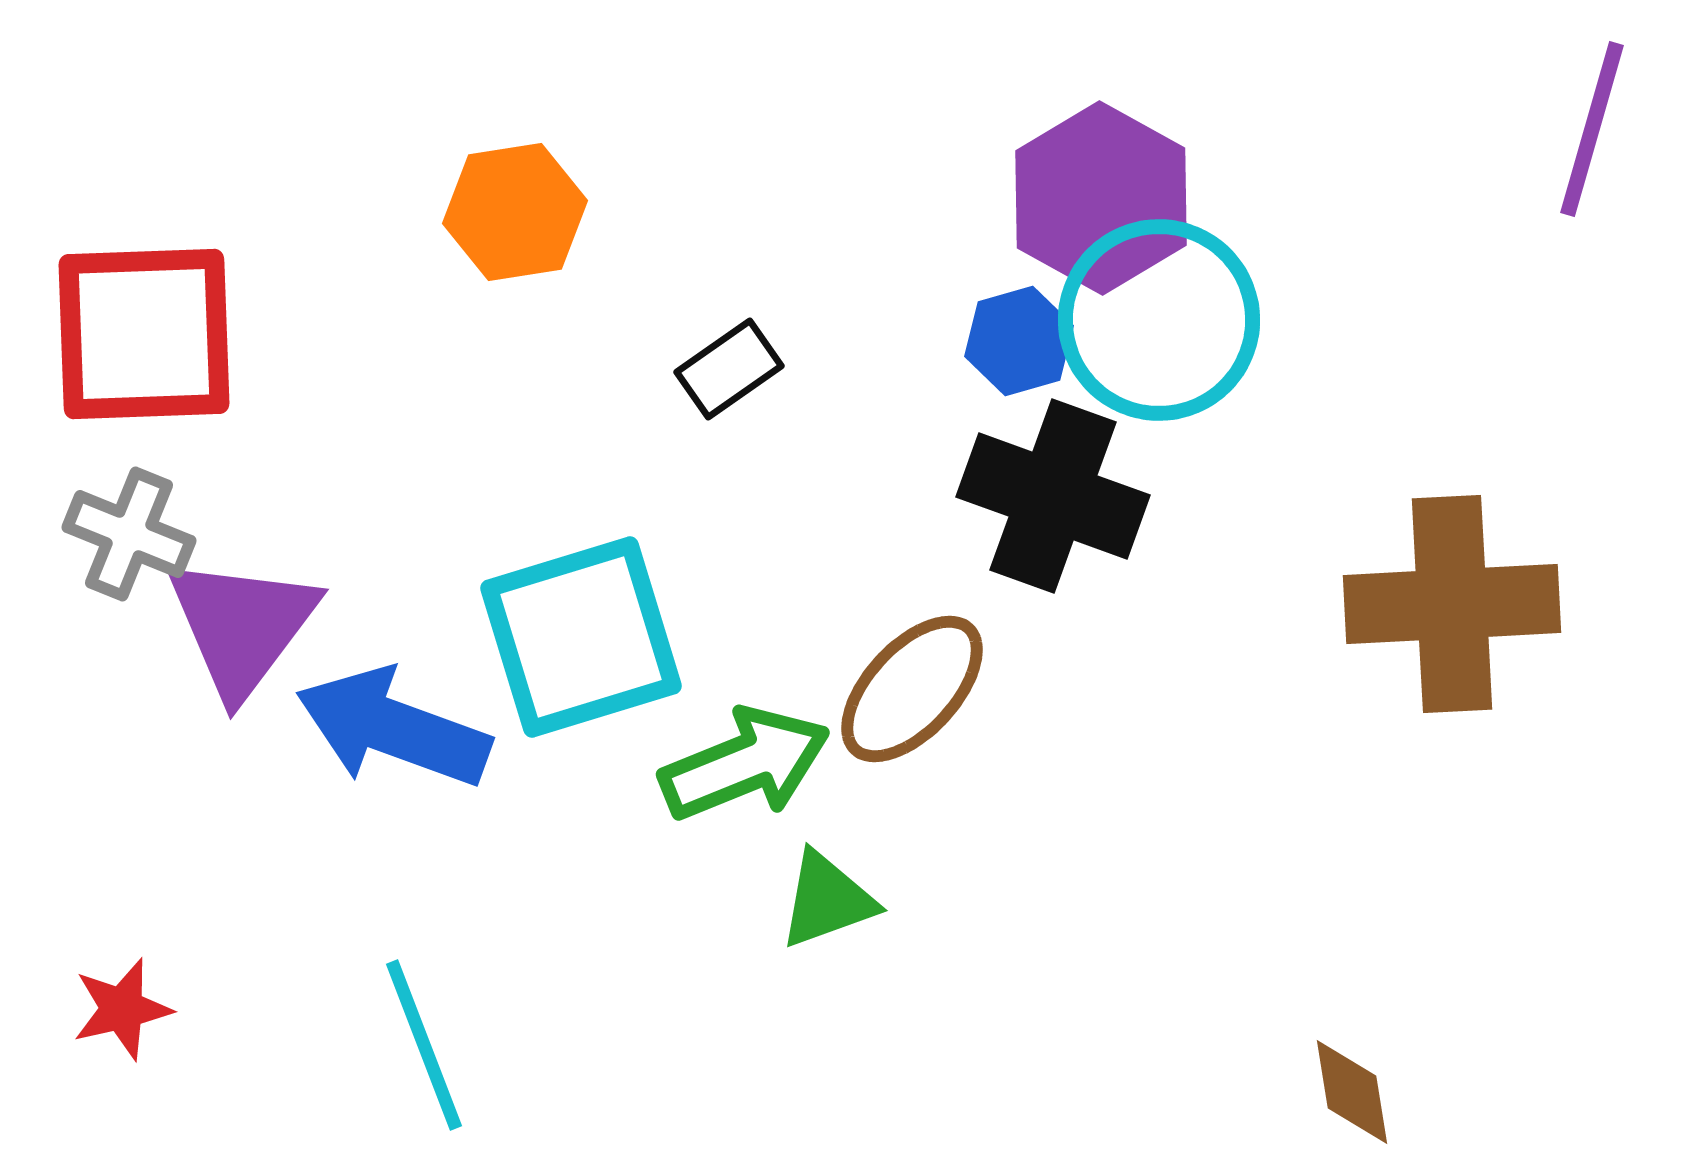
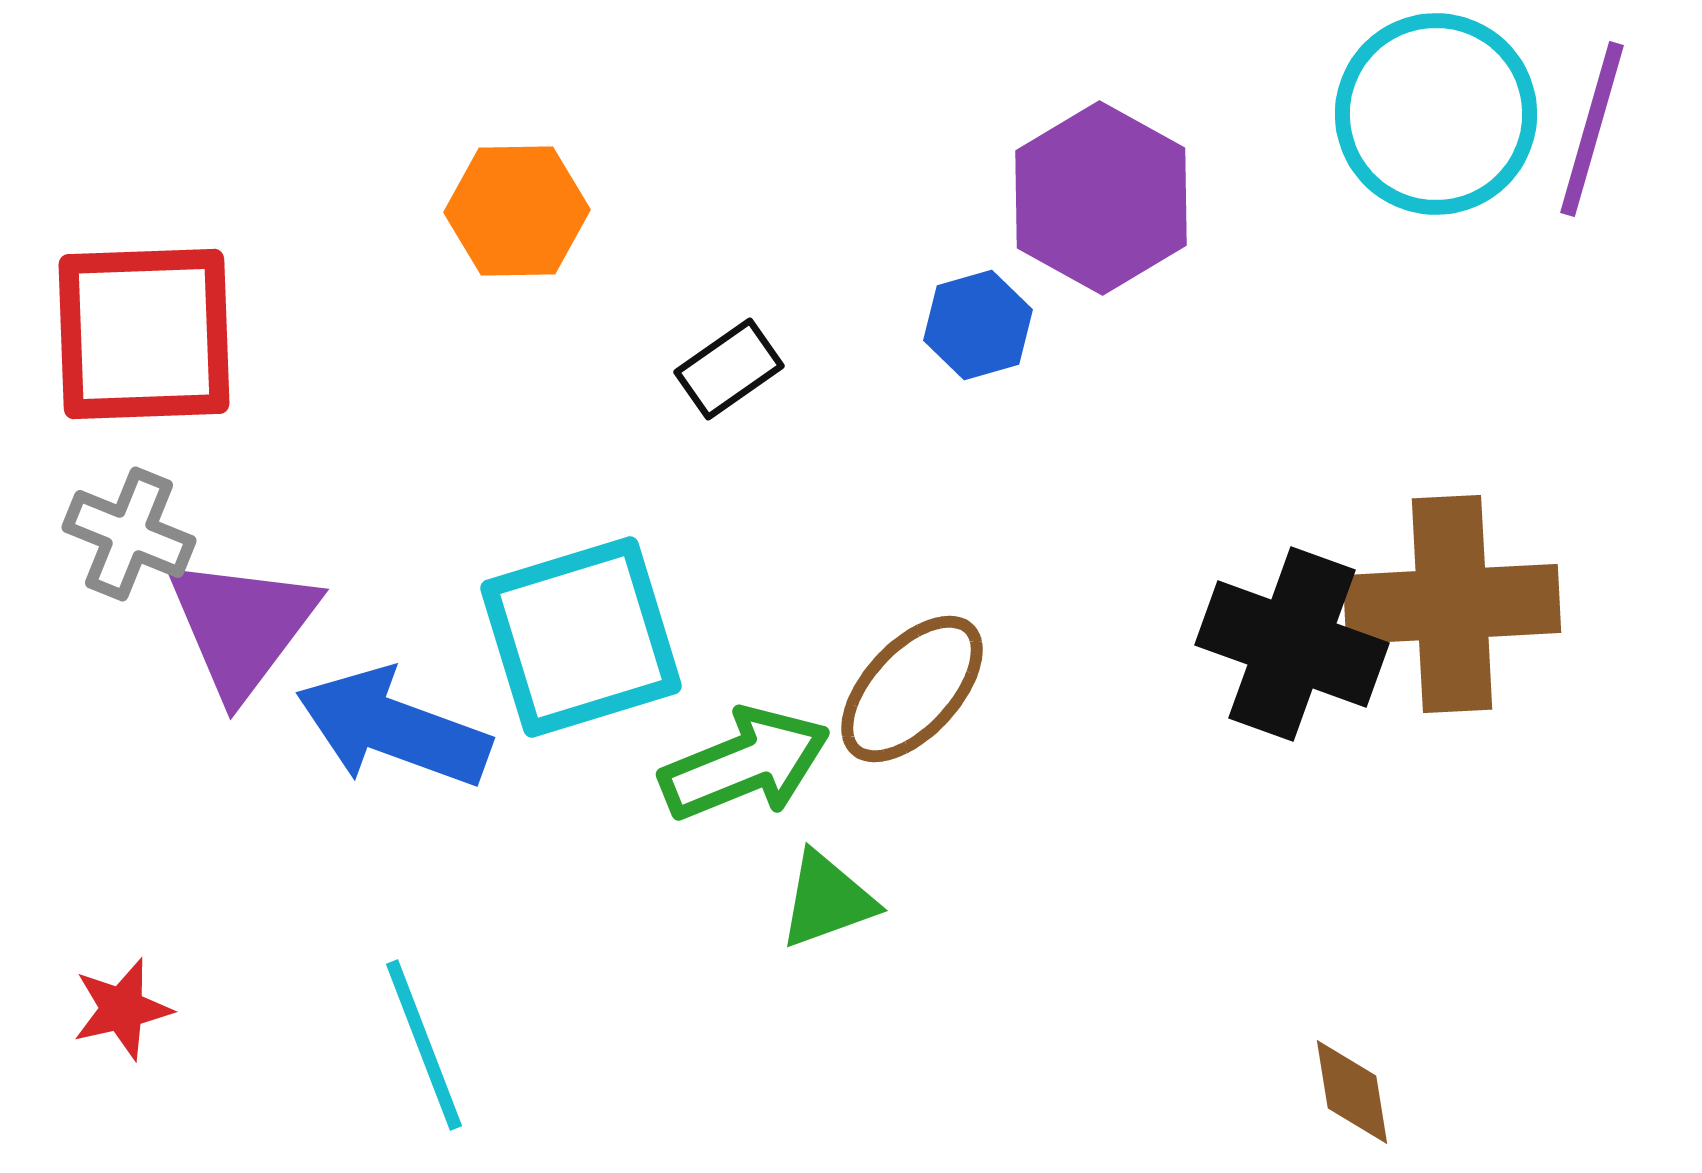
orange hexagon: moved 2 px right, 1 px up; rotated 8 degrees clockwise
cyan circle: moved 277 px right, 206 px up
blue hexagon: moved 41 px left, 16 px up
black cross: moved 239 px right, 148 px down
